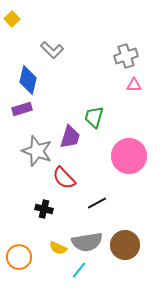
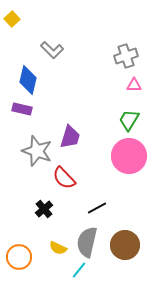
purple rectangle: rotated 30 degrees clockwise
green trapezoid: moved 35 px right, 3 px down; rotated 15 degrees clockwise
black line: moved 5 px down
black cross: rotated 36 degrees clockwise
gray semicircle: rotated 112 degrees clockwise
